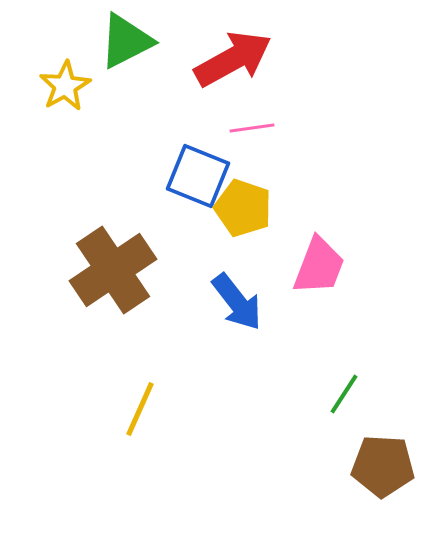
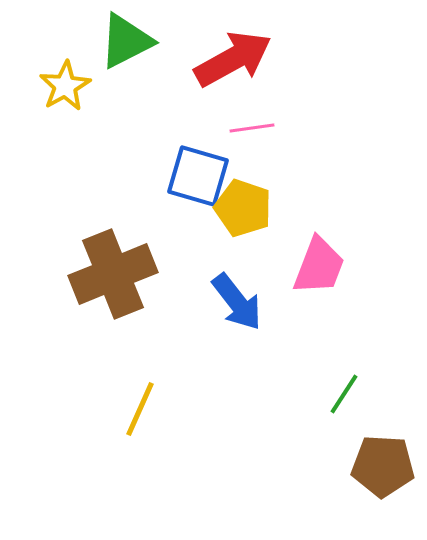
blue square: rotated 6 degrees counterclockwise
brown cross: moved 4 px down; rotated 12 degrees clockwise
